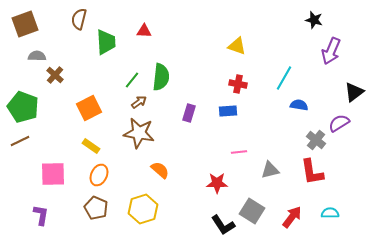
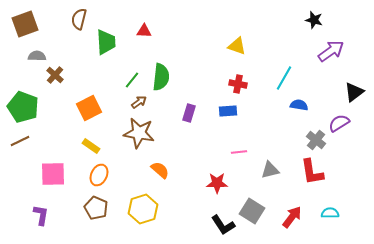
purple arrow: rotated 148 degrees counterclockwise
